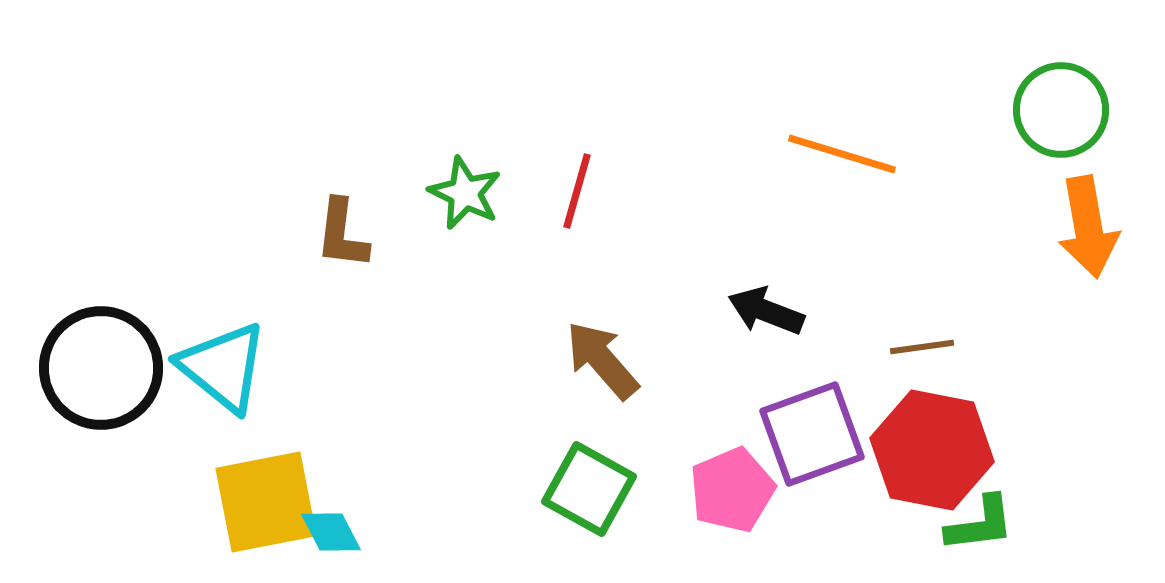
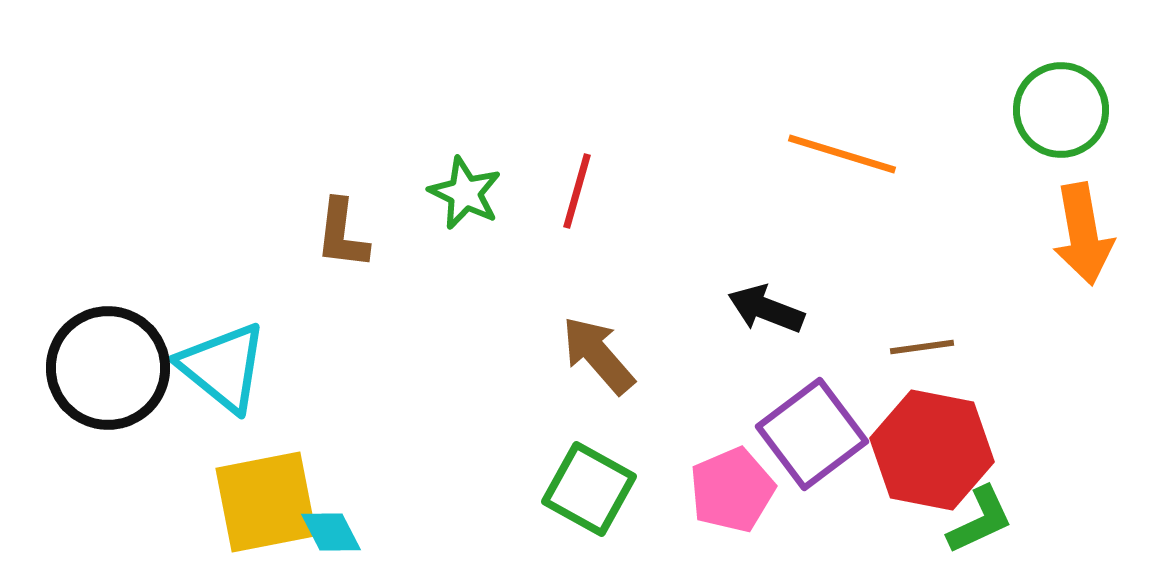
orange arrow: moved 5 px left, 7 px down
black arrow: moved 2 px up
brown arrow: moved 4 px left, 5 px up
black circle: moved 7 px right
purple square: rotated 17 degrees counterclockwise
green L-shape: moved 4 px up; rotated 18 degrees counterclockwise
